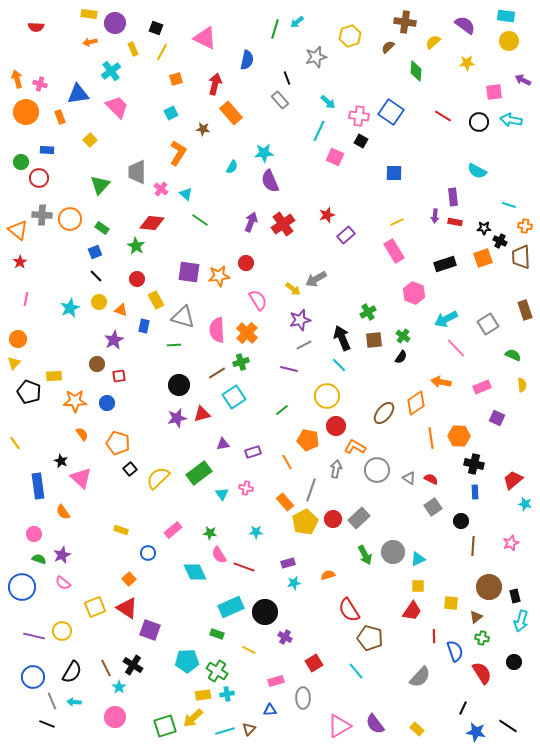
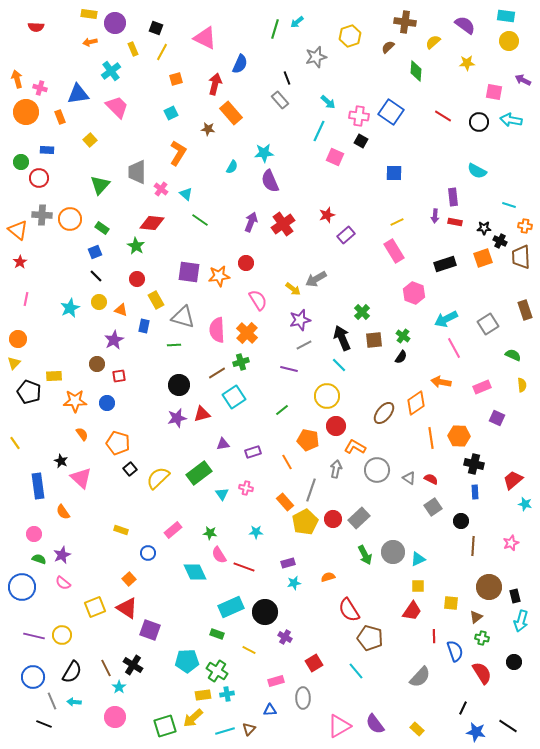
blue semicircle at (247, 60): moved 7 px left, 4 px down; rotated 12 degrees clockwise
pink cross at (40, 84): moved 4 px down
pink square at (494, 92): rotated 18 degrees clockwise
brown star at (203, 129): moved 5 px right
green cross at (368, 312): moved 6 px left; rotated 14 degrees counterclockwise
pink line at (456, 348): moved 2 px left; rotated 15 degrees clockwise
orange semicircle at (328, 575): moved 2 px down
yellow circle at (62, 631): moved 4 px down
black line at (47, 724): moved 3 px left
